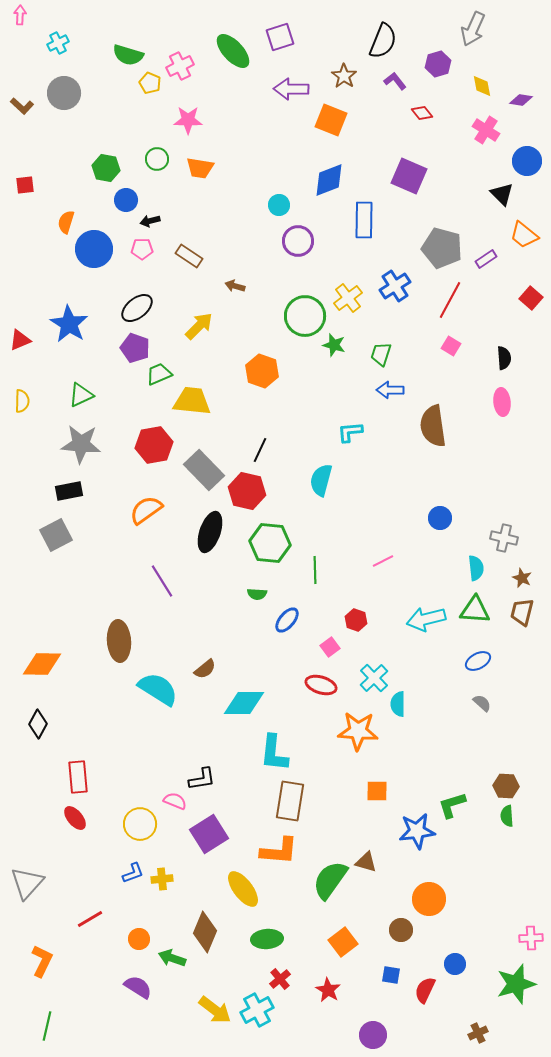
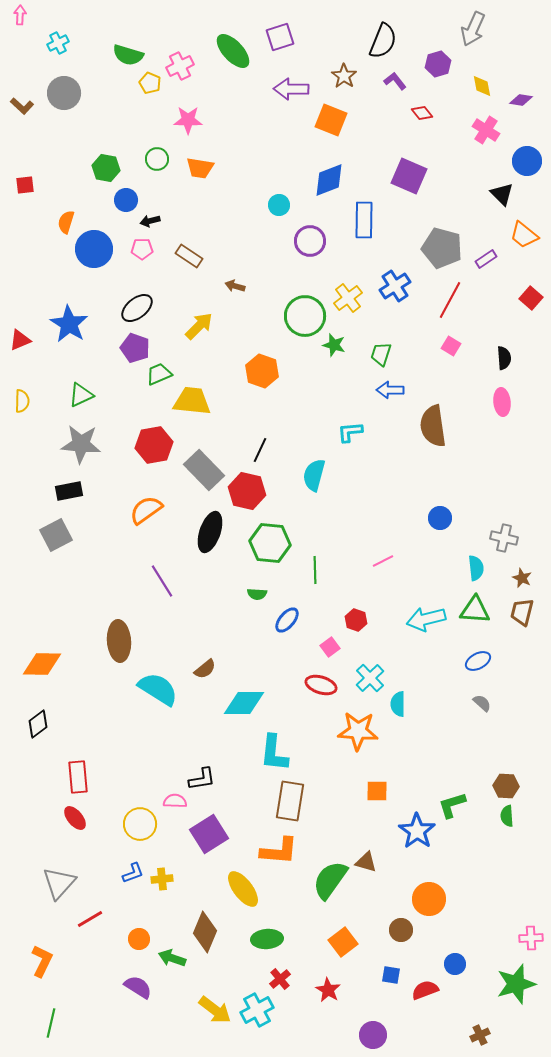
purple circle at (298, 241): moved 12 px right
cyan semicircle at (321, 480): moved 7 px left, 5 px up
cyan cross at (374, 678): moved 4 px left
black diamond at (38, 724): rotated 24 degrees clockwise
pink semicircle at (175, 801): rotated 20 degrees counterclockwise
blue star at (417, 831): rotated 30 degrees counterclockwise
gray triangle at (27, 883): moved 32 px right
red semicircle at (425, 990): rotated 44 degrees clockwise
green line at (47, 1026): moved 4 px right, 3 px up
brown cross at (478, 1033): moved 2 px right, 2 px down
